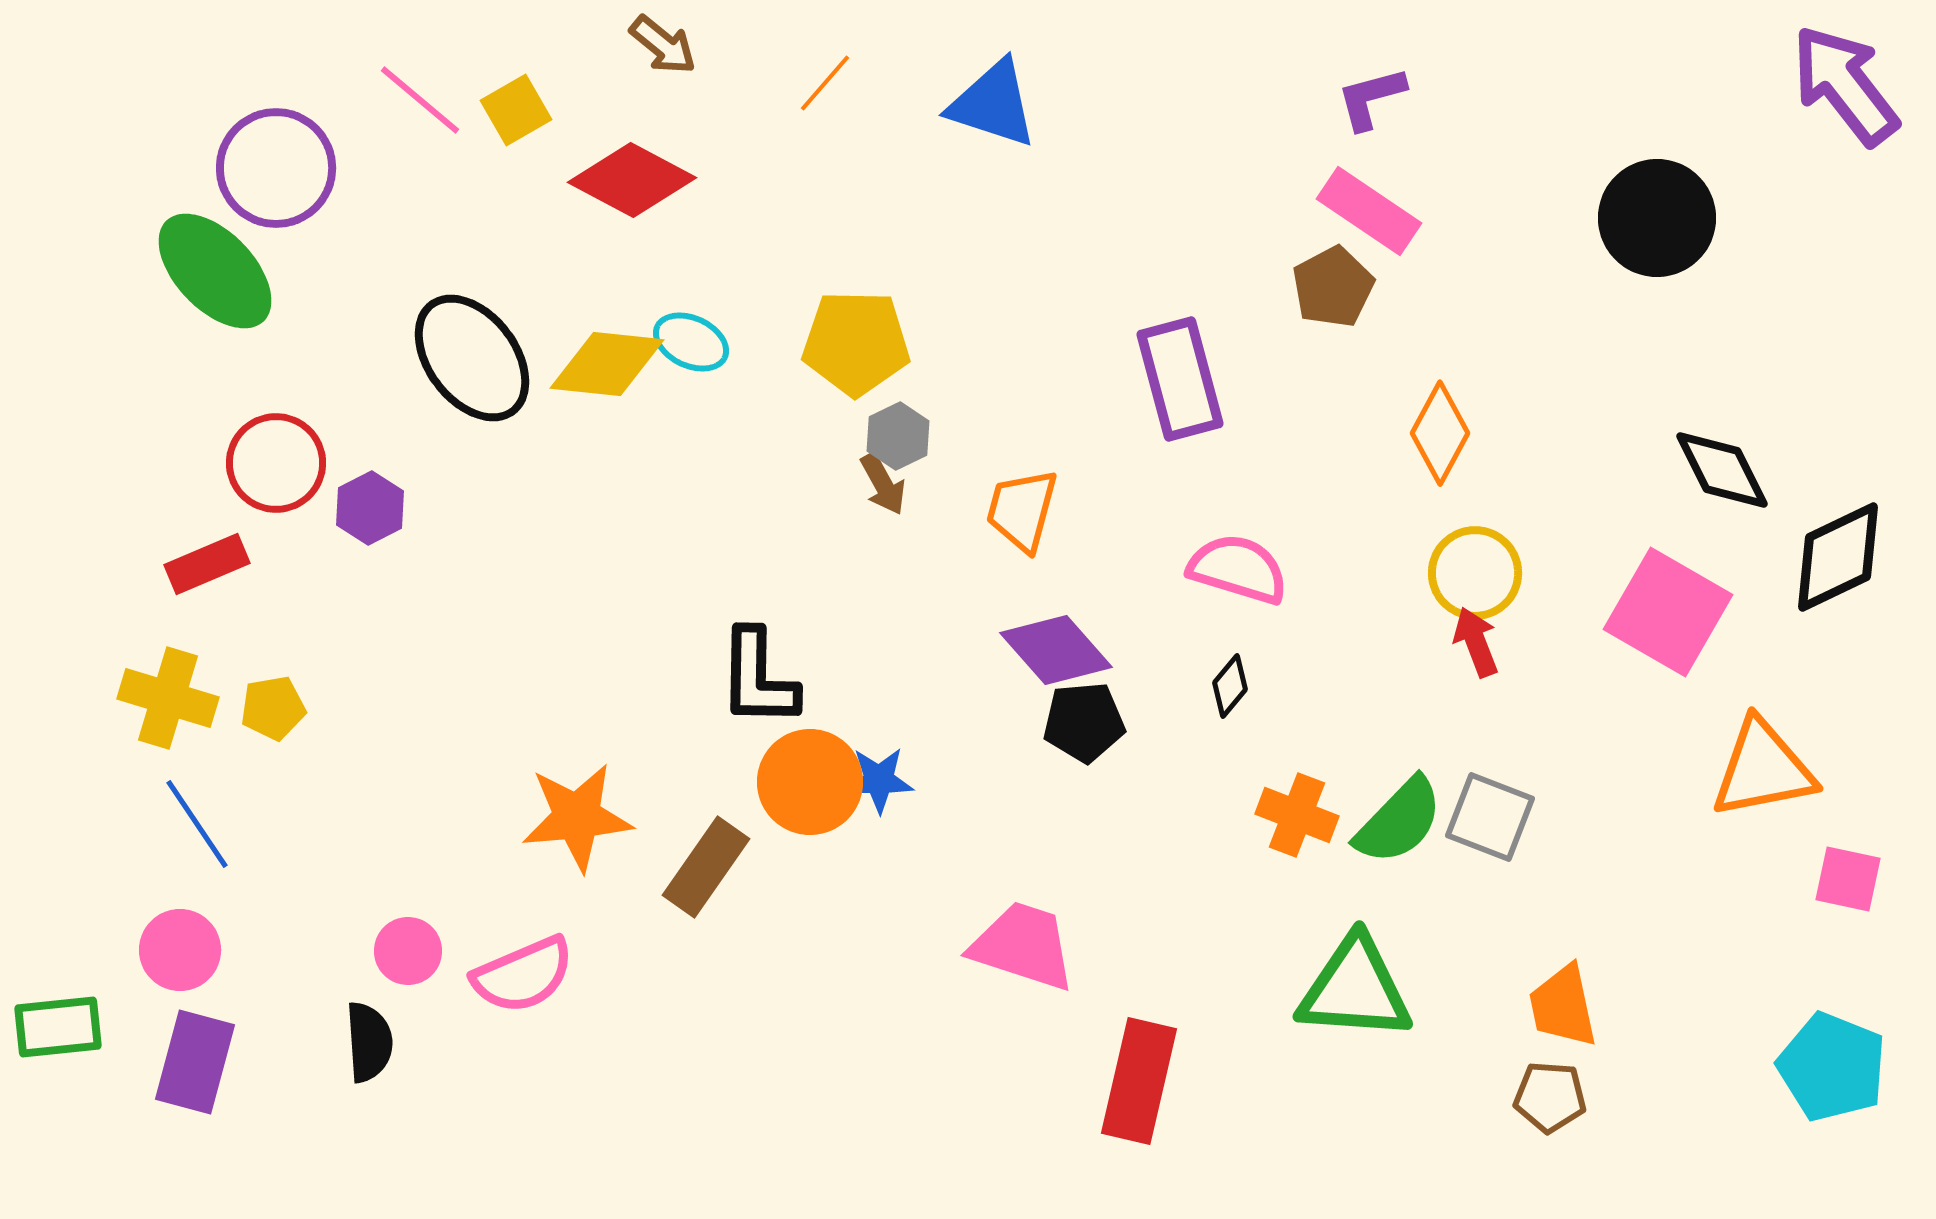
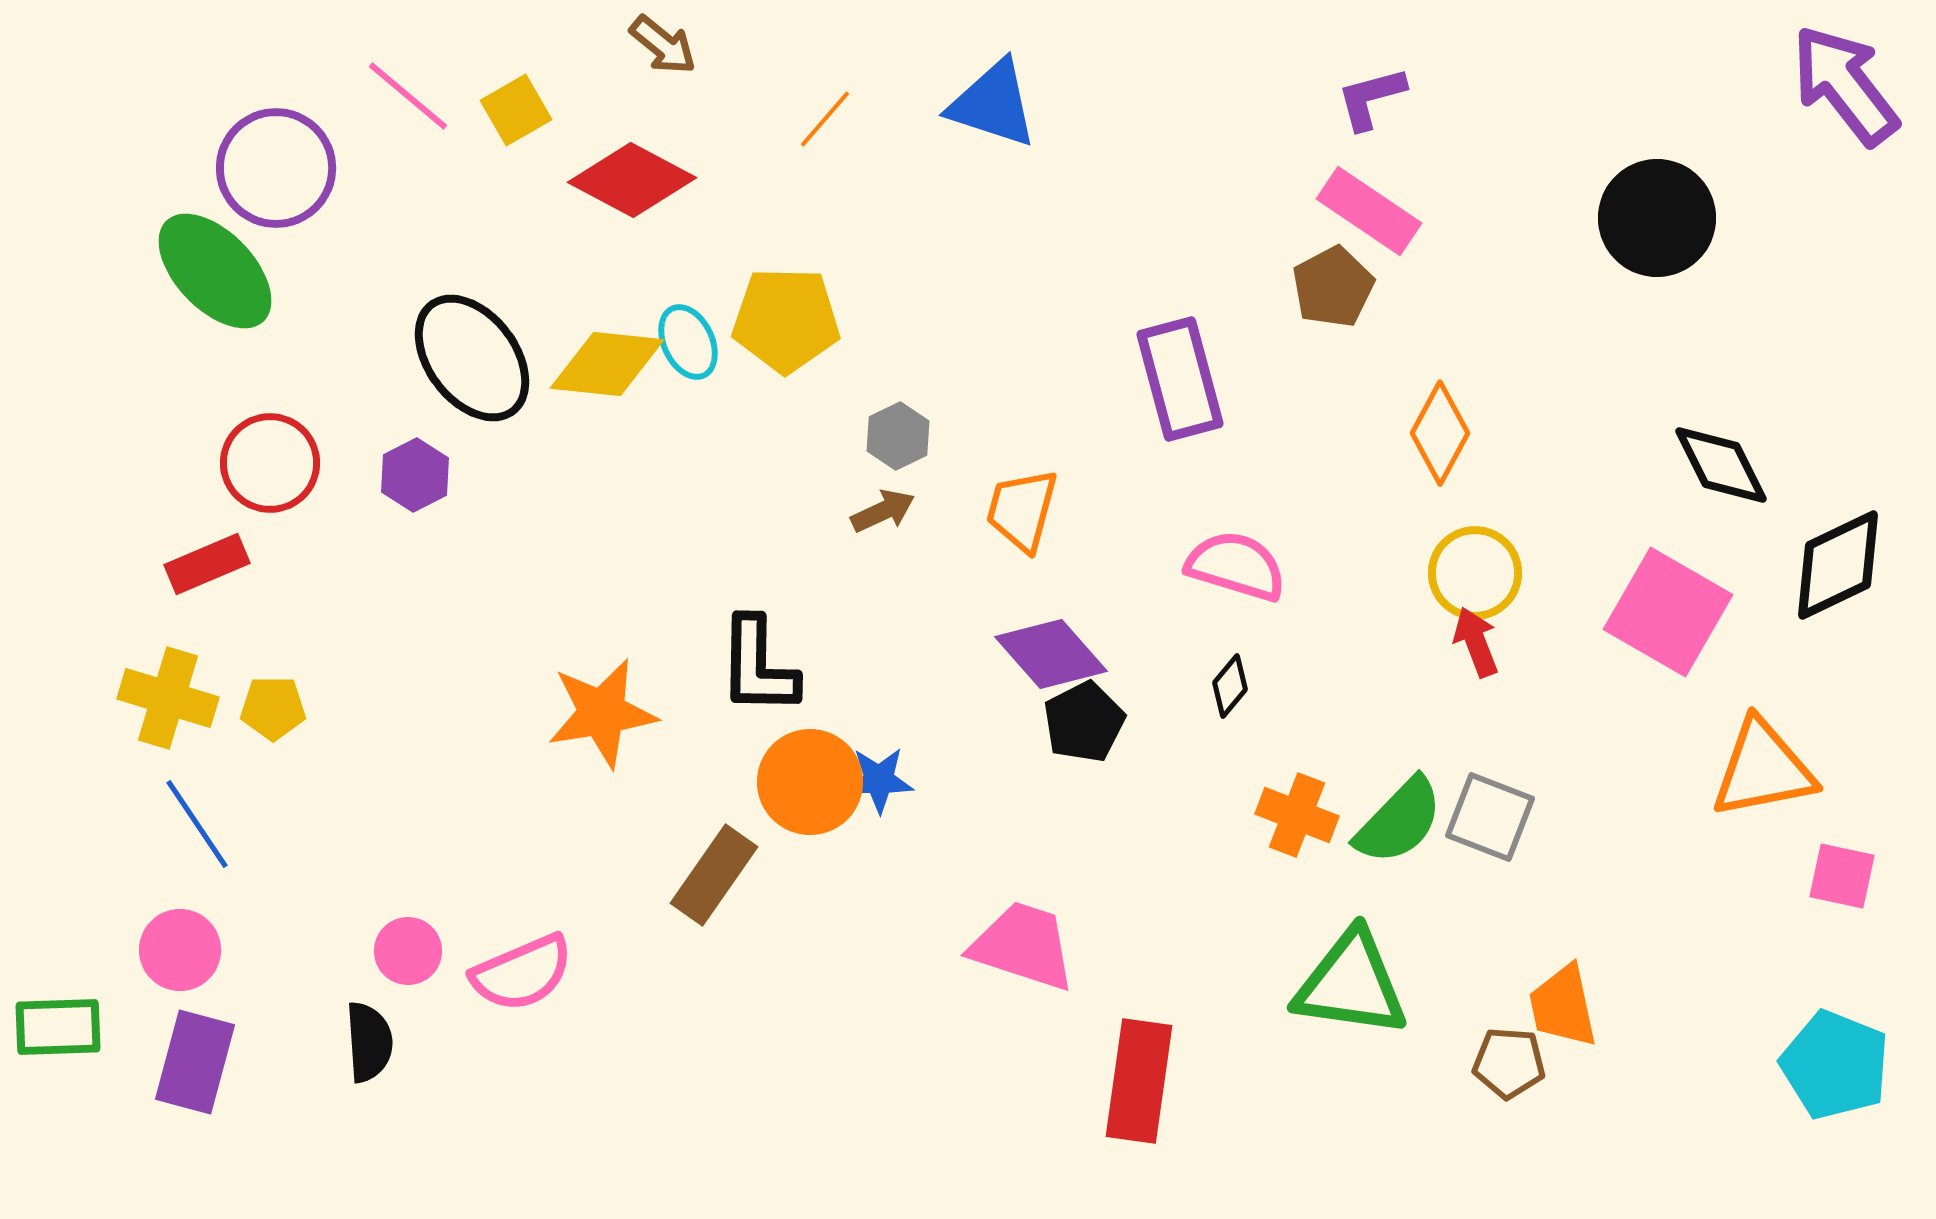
orange line at (825, 83): moved 36 px down
pink line at (420, 100): moved 12 px left, 4 px up
cyan ellipse at (691, 342): moved 3 px left; rotated 40 degrees clockwise
yellow pentagon at (856, 343): moved 70 px left, 23 px up
red circle at (276, 463): moved 6 px left
black diamond at (1722, 470): moved 1 px left, 5 px up
brown arrow at (883, 484): moved 27 px down; rotated 86 degrees counterclockwise
purple hexagon at (370, 508): moved 45 px right, 33 px up
black diamond at (1838, 557): moved 8 px down
pink semicircle at (1238, 569): moved 2 px left, 3 px up
purple diamond at (1056, 650): moved 5 px left, 4 px down
black L-shape at (758, 678): moved 12 px up
yellow pentagon at (273, 708): rotated 10 degrees clockwise
black pentagon at (1084, 722): rotated 22 degrees counterclockwise
orange star at (577, 817): moved 25 px right, 104 px up; rotated 4 degrees counterclockwise
brown rectangle at (706, 867): moved 8 px right, 8 px down
pink square at (1848, 879): moved 6 px left, 3 px up
pink semicircle at (523, 975): moved 1 px left, 2 px up
green triangle at (1355, 989): moved 4 px left, 5 px up; rotated 4 degrees clockwise
green rectangle at (58, 1027): rotated 4 degrees clockwise
cyan pentagon at (1832, 1067): moved 3 px right, 2 px up
red rectangle at (1139, 1081): rotated 5 degrees counterclockwise
brown pentagon at (1550, 1097): moved 41 px left, 34 px up
